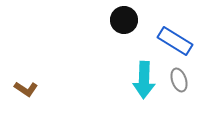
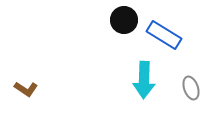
blue rectangle: moved 11 px left, 6 px up
gray ellipse: moved 12 px right, 8 px down
